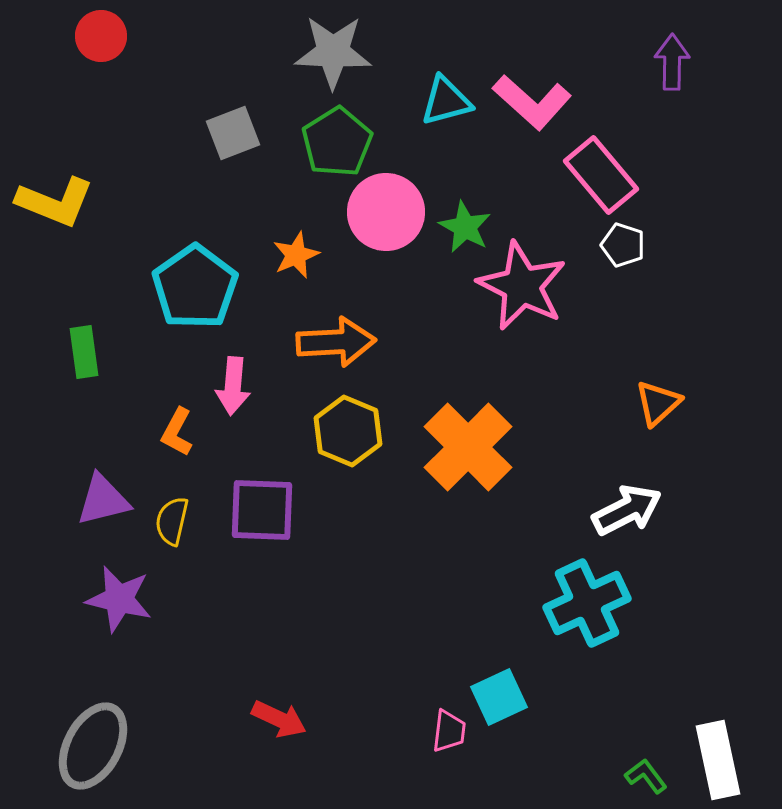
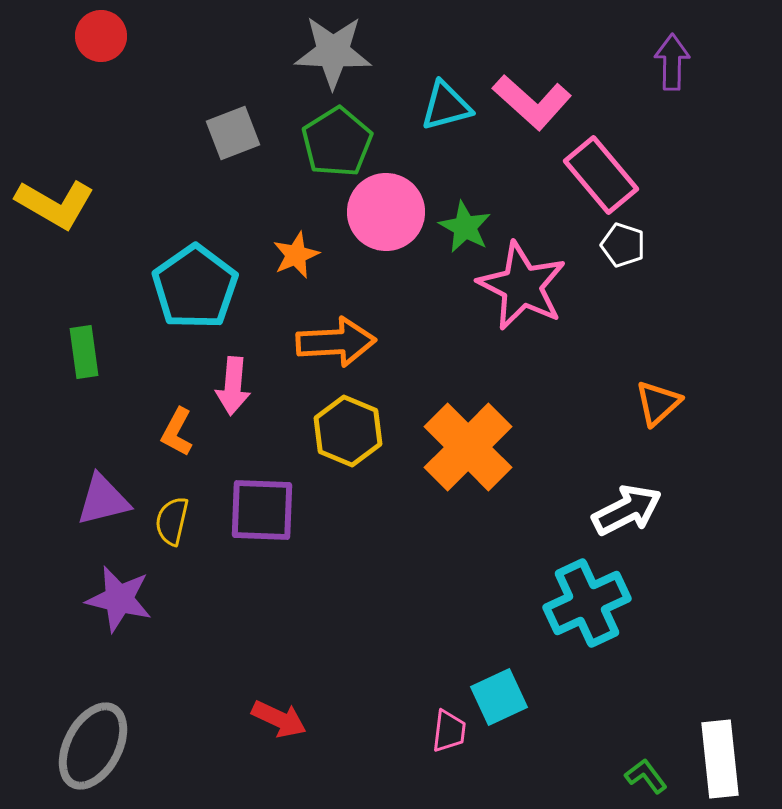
cyan triangle: moved 5 px down
yellow L-shape: moved 2 px down; rotated 8 degrees clockwise
white rectangle: moved 2 px right, 1 px up; rotated 6 degrees clockwise
